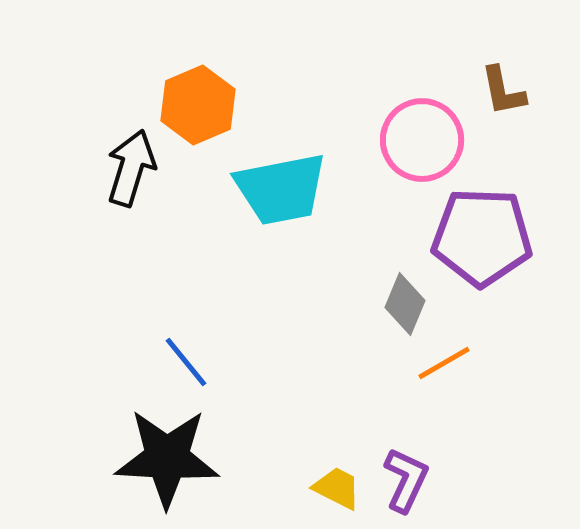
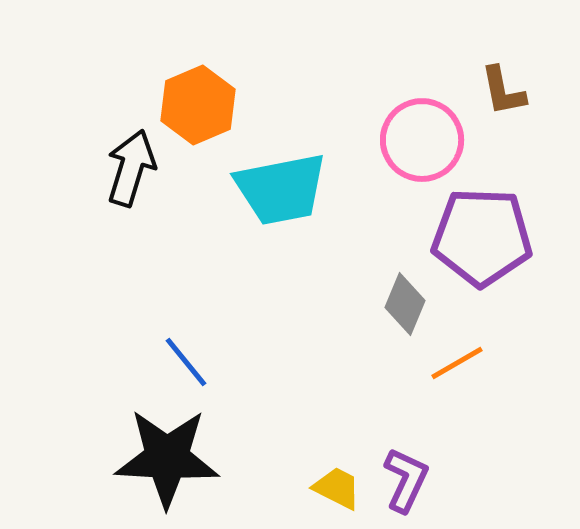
orange line: moved 13 px right
